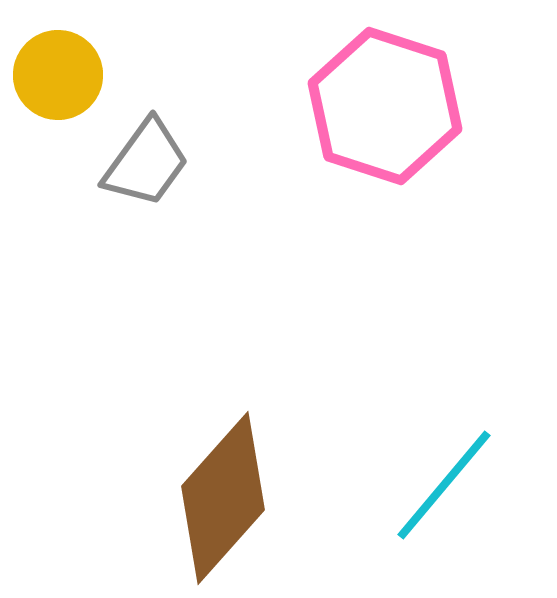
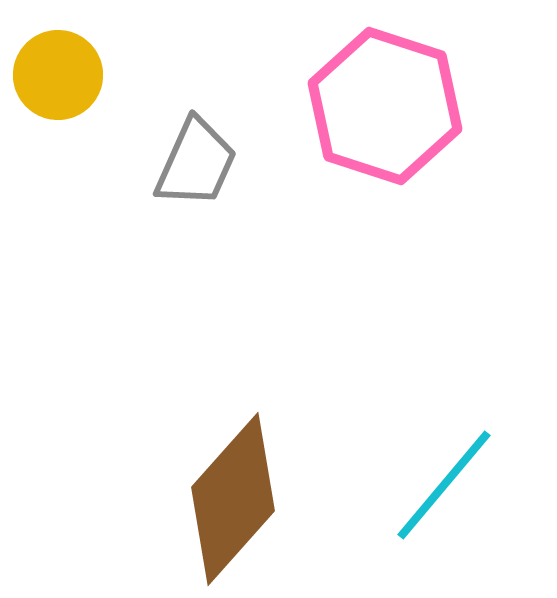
gray trapezoid: moved 50 px right; rotated 12 degrees counterclockwise
brown diamond: moved 10 px right, 1 px down
